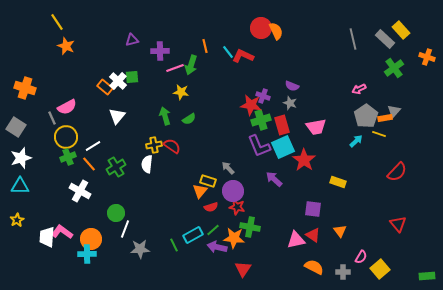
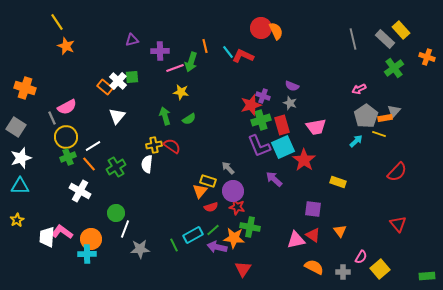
green arrow at (191, 65): moved 3 px up
red star at (251, 105): rotated 25 degrees counterclockwise
